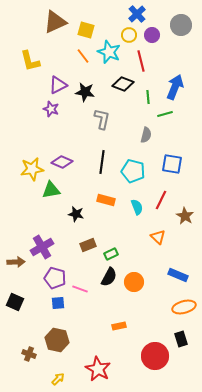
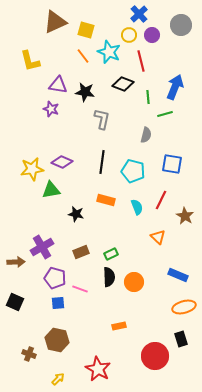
blue cross at (137, 14): moved 2 px right
purple triangle at (58, 85): rotated 36 degrees clockwise
brown rectangle at (88, 245): moved 7 px left, 7 px down
black semicircle at (109, 277): rotated 30 degrees counterclockwise
